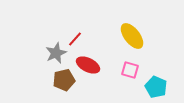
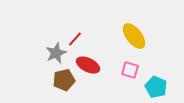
yellow ellipse: moved 2 px right
